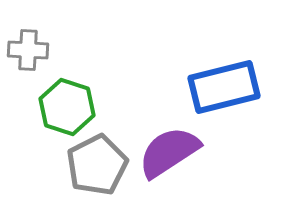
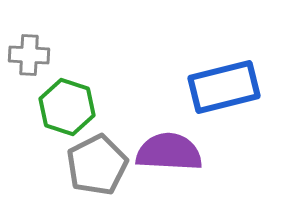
gray cross: moved 1 px right, 5 px down
purple semicircle: rotated 36 degrees clockwise
